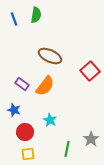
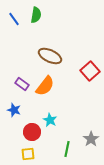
blue line: rotated 16 degrees counterclockwise
red circle: moved 7 px right
